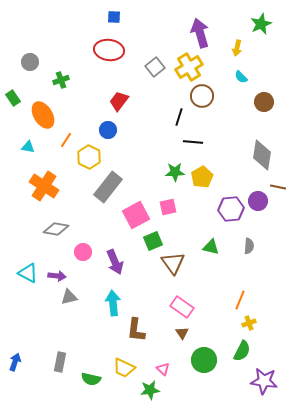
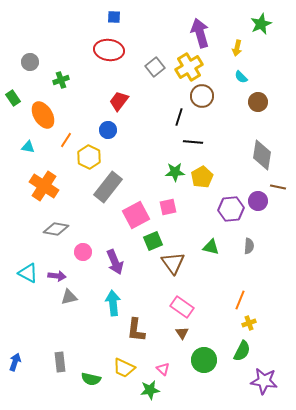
brown circle at (264, 102): moved 6 px left
gray rectangle at (60, 362): rotated 18 degrees counterclockwise
